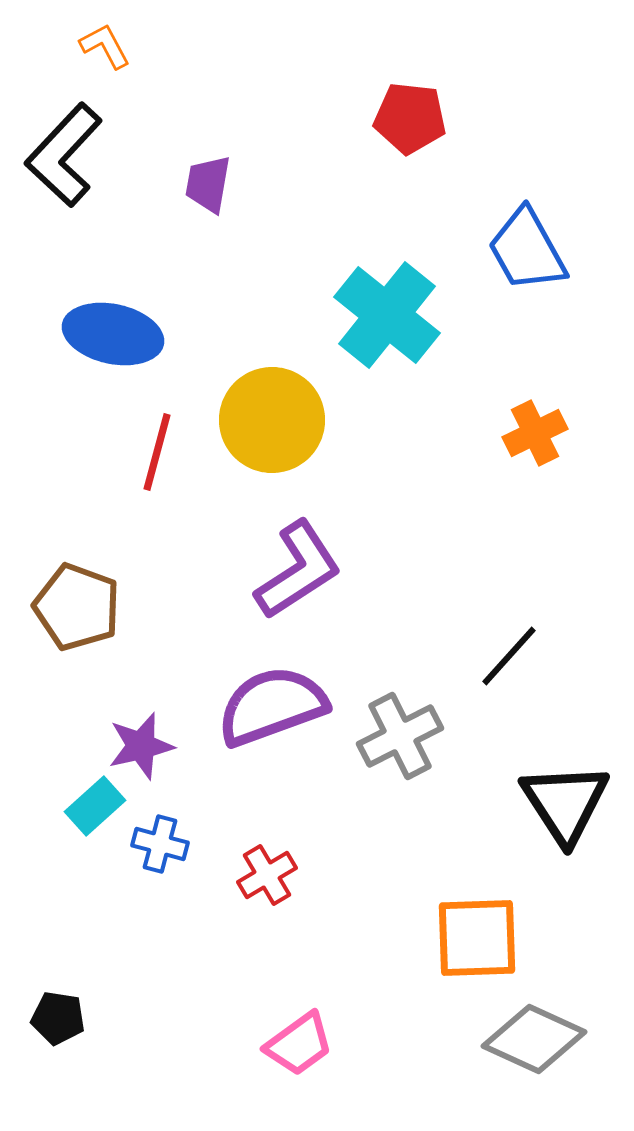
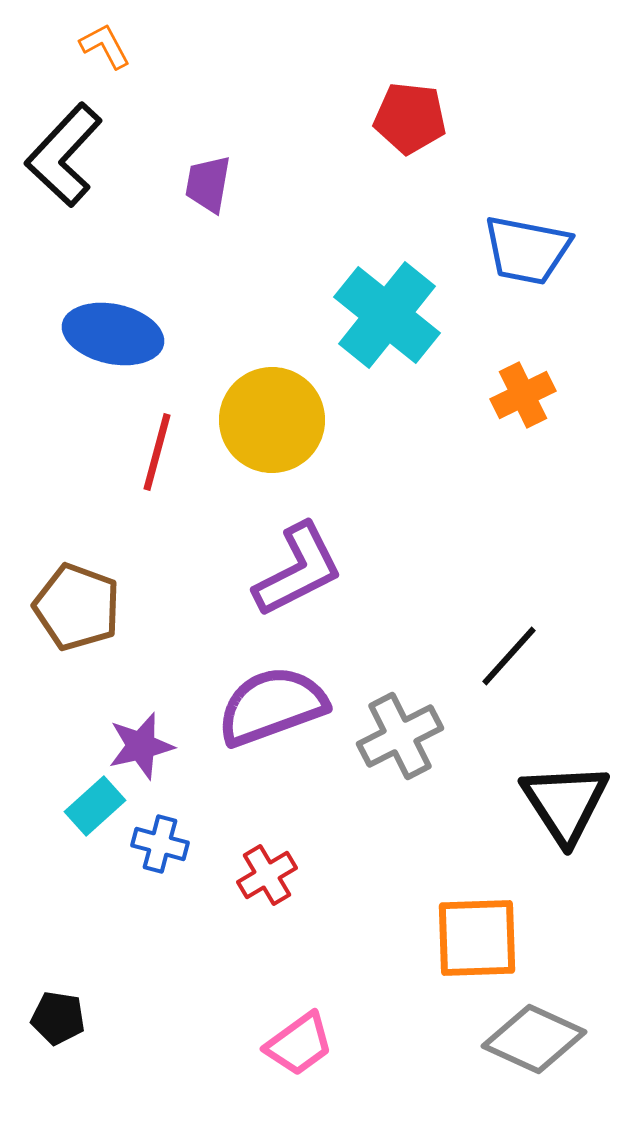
blue trapezoid: rotated 50 degrees counterclockwise
orange cross: moved 12 px left, 38 px up
purple L-shape: rotated 6 degrees clockwise
